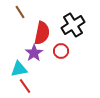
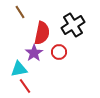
red circle: moved 2 px left, 1 px down
